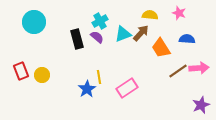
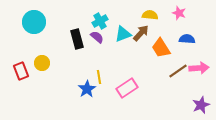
yellow circle: moved 12 px up
